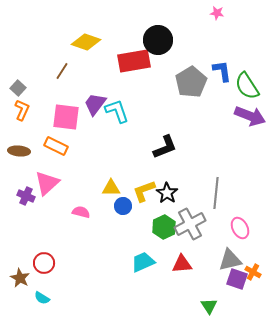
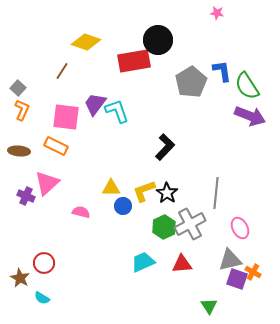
black L-shape: rotated 24 degrees counterclockwise
